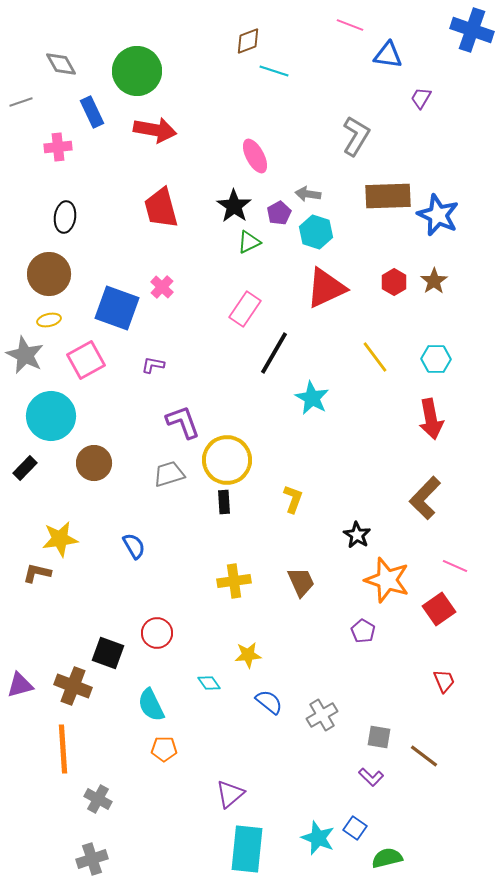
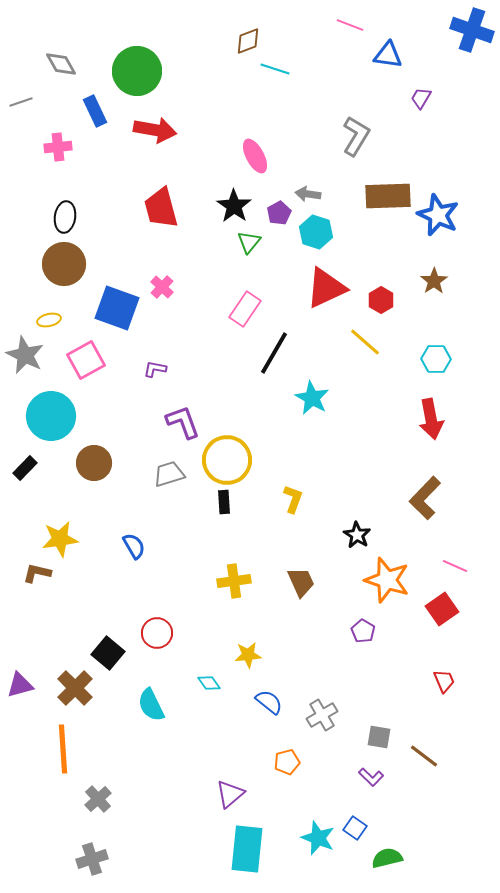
cyan line at (274, 71): moved 1 px right, 2 px up
blue rectangle at (92, 112): moved 3 px right, 1 px up
green triangle at (249, 242): rotated 25 degrees counterclockwise
brown circle at (49, 274): moved 15 px right, 10 px up
red hexagon at (394, 282): moved 13 px left, 18 px down
yellow line at (375, 357): moved 10 px left, 15 px up; rotated 12 degrees counterclockwise
purple L-shape at (153, 365): moved 2 px right, 4 px down
red square at (439, 609): moved 3 px right
black square at (108, 653): rotated 20 degrees clockwise
brown cross at (73, 686): moved 2 px right, 2 px down; rotated 24 degrees clockwise
orange pentagon at (164, 749): moved 123 px right, 13 px down; rotated 15 degrees counterclockwise
gray cross at (98, 799): rotated 20 degrees clockwise
